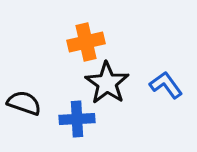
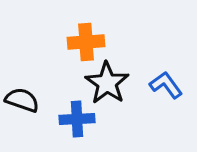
orange cross: rotated 9 degrees clockwise
black semicircle: moved 2 px left, 3 px up
